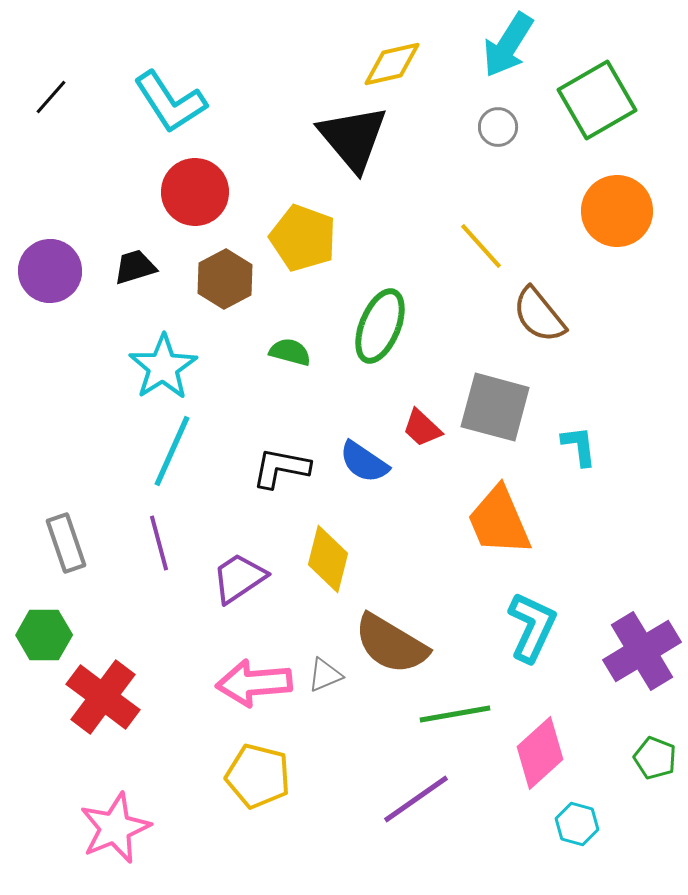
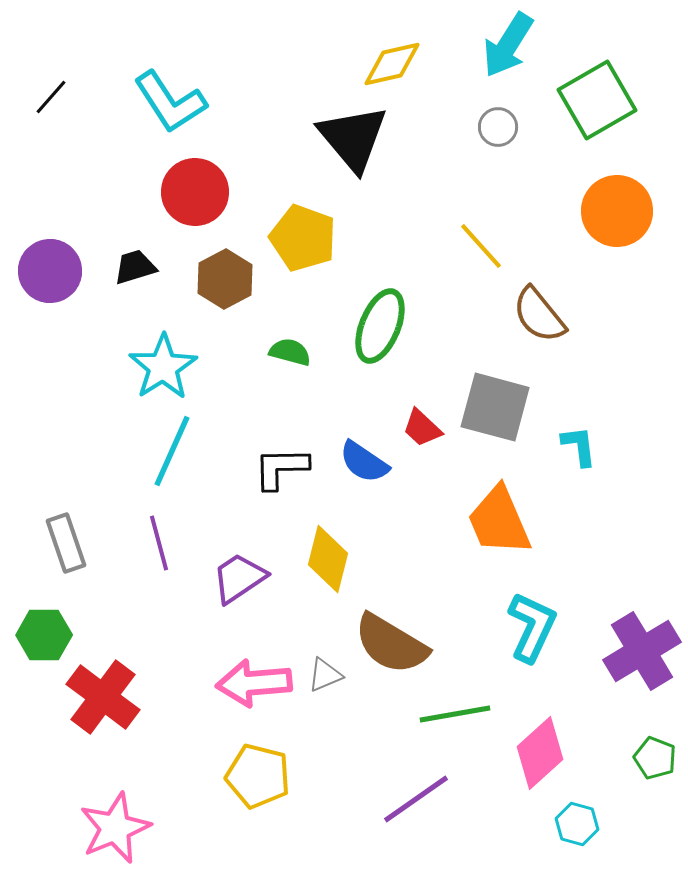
black L-shape at (281, 468): rotated 12 degrees counterclockwise
